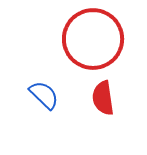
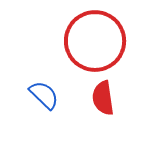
red circle: moved 2 px right, 2 px down
